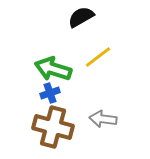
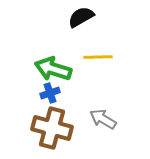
yellow line: rotated 36 degrees clockwise
gray arrow: rotated 24 degrees clockwise
brown cross: moved 1 px left, 1 px down
